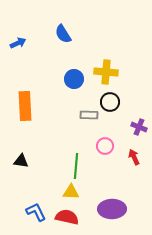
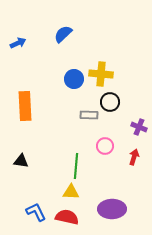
blue semicircle: rotated 78 degrees clockwise
yellow cross: moved 5 px left, 2 px down
red arrow: rotated 42 degrees clockwise
